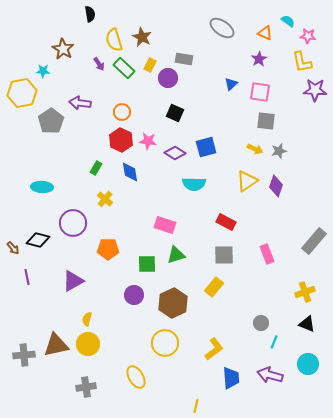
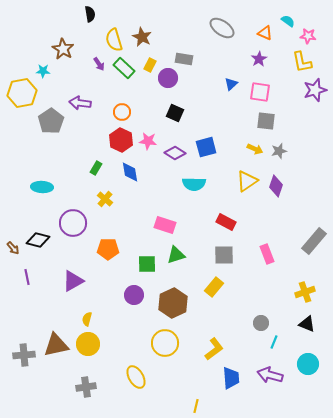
purple star at (315, 90): rotated 20 degrees counterclockwise
